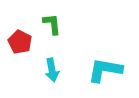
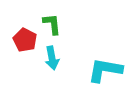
red pentagon: moved 5 px right, 2 px up
cyan arrow: moved 12 px up
